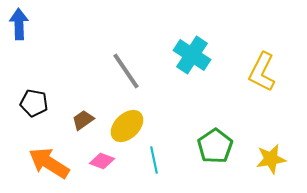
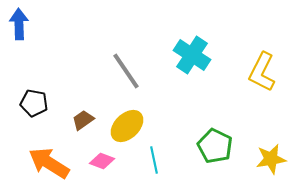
green pentagon: rotated 12 degrees counterclockwise
